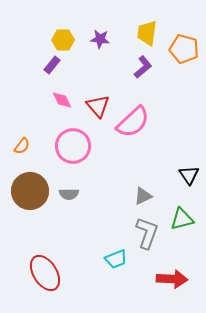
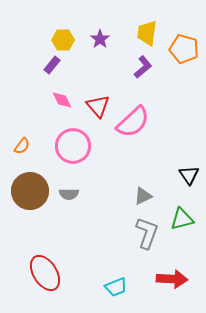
purple star: rotated 30 degrees clockwise
cyan trapezoid: moved 28 px down
